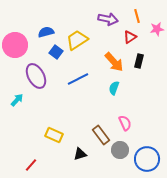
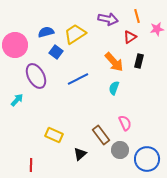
yellow trapezoid: moved 2 px left, 6 px up
black triangle: rotated 24 degrees counterclockwise
red line: rotated 40 degrees counterclockwise
